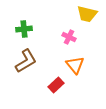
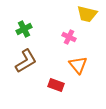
green cross: rotated 21 degrees counterclockwise
orange triangle: moved 3 px right
red rectangle: rotated 63 degrees clockwise
